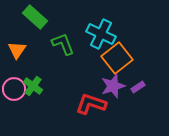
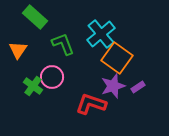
cyan cross: rotated 24 degrees clockwise
orange triangle: moved 1 px right
orange square: rotated 16 degrees counterclockwise
pink circle: moved 38 px right, 12 px up
